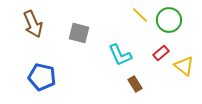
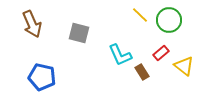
brown arrow: moved 1 px left
brown rectangle: moved 7 px right, 12 px up
